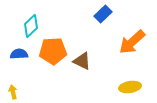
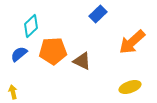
blue rectangle: moved 5 px left
blue semicircle: rotated 36 degrees counterclockwise
yellow ellipse: rotated 10 degrees counterclockwise
